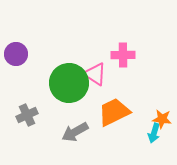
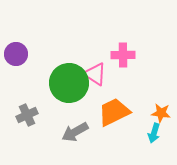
orange star: moved 1 px left, 6 px up
